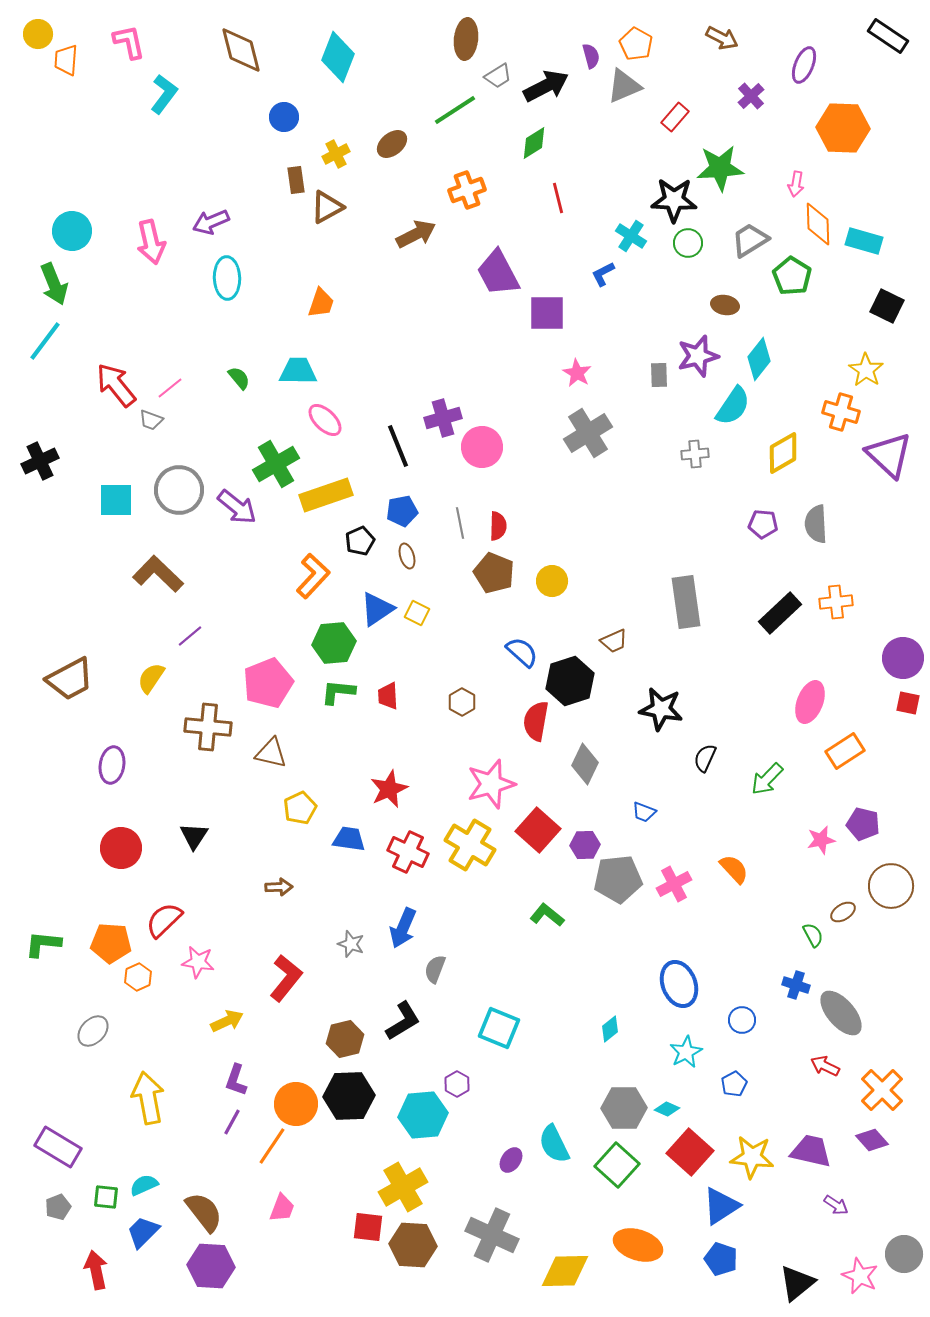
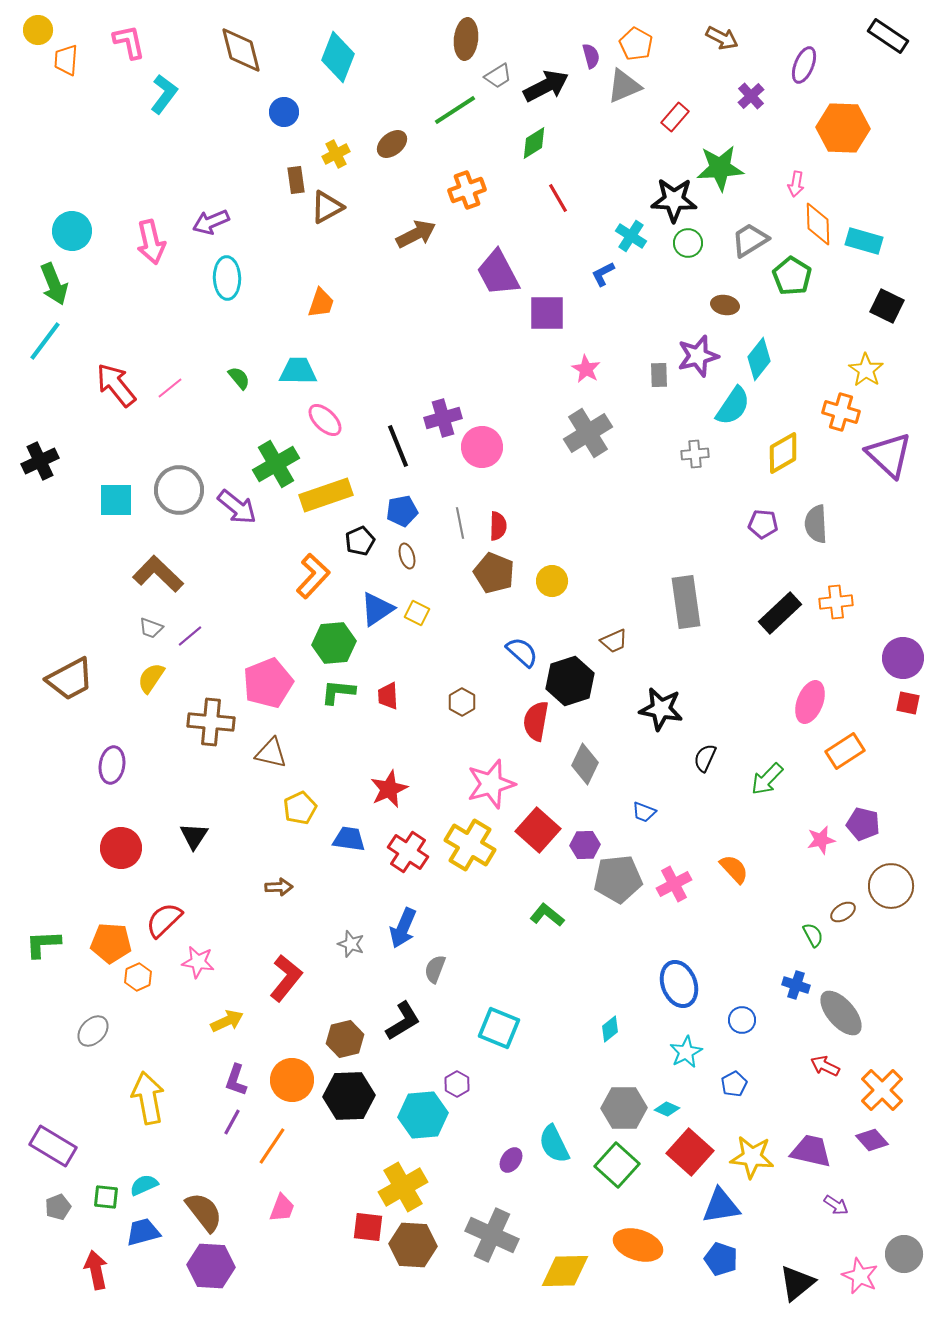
yellow circle at (38, 34): moved 4 px up
blue circle at (284, 117): moved 5 px up
red line at (558, 198): rotated 16 degrees counterclockwise
pink star at (577, 373): moved 9 px right, 4 px up
gray trapezoid at (151, 420): moved 208 px down
brown cross at (208, 727): moved 3 px right, 5 px up
red cross at (408, 852): rotated 9 degrees clockwise
green L-shape at (43, 944): rotated 9 degrees counterclockwise
orange circle at (296, 1104): moved 4 px left, 24 px up
purple rectangle at (58, 1147): moved 5 px left, 1 px up
blue triangle at (721, 1206): rotated 24 degrees clockwise
blue trapezoid at (143, 1232): rotated 30 degrees clockwise
